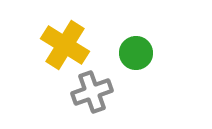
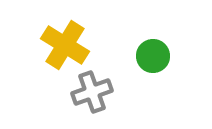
green circle: moved 17 px right, 3 px down
